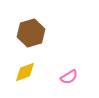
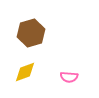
pink semicircle: rotated 36 degrees clockwise
